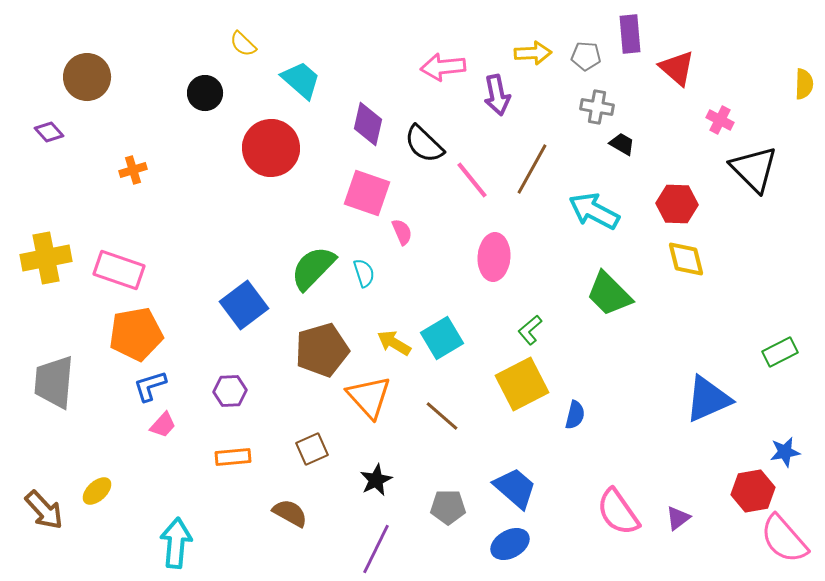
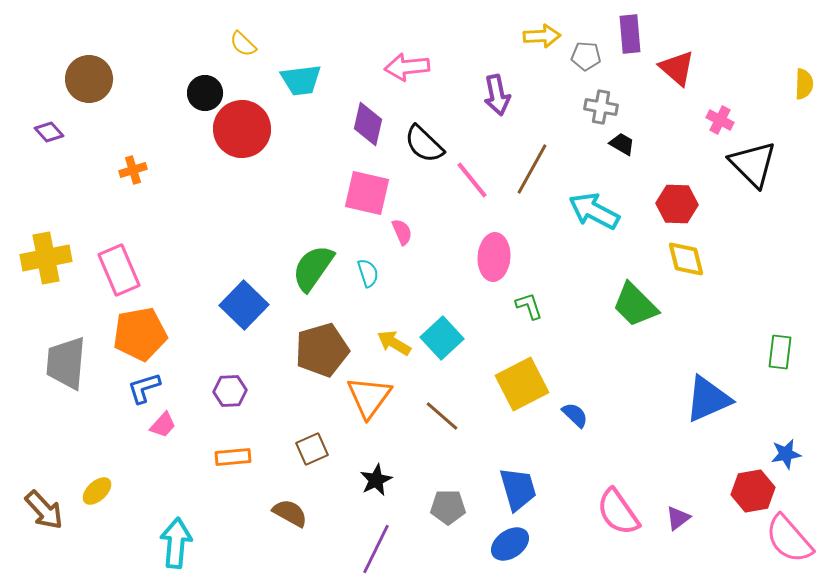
yellow arrow at (533, 53): moved 9 px right, 17 px up
pink arrow at (443, 67): moved 36 px left
brown circle at (87, 77): moved 2 px right, 2 px down
cyan trapezoid at (301, 80): rotated 132 degrees clockwise
gray cross at (597, 107): moved 4 px right
red circle at (271, 148): moved 29 px left, 19 px up
black triangle at (754, 169): moved 1 px left, 5 px up
pink square at (367, 193): rotated 6 degrees counterclockwise
green semicircle at (313, 268): rotated 9 degrees counterclockwise
pink rectangle at (119, 270): rotated 48 degrees clockwise
cyan semicircle at (364, 273): moved 4 px right
green trapezoid at (609, 294): moved 26 px right, 11 px down
blue square at (244, 305): rotated 9 degrees counterclockwise
green L-shape at (530, 330): moved 1 px left, 24 px up; rotated 112 degrees clockwise
orange pentagon at (136, 334): moved 4 px right
cyan square at (442, 338): rotated 12 degrees counterclockwise
green rectangle at (780, 352): rotated 56 degrees counterclockwise
gray trapezoid at (54, 382): moved 12 px right, 19 px up
blue L-shape at (150, 386): moved 6 px left, 2 px down
orange triangle at (369, 397): rotated 18 degrees clockwise
blue semicircle at (575, 415): rotated 60 degrees counterclockwise
blue star at (785, 452): moved 1 px right, 2 px down
blue trapezoid at (515, 488): moved 3 px right, 1 px down; rotated 33 degrees clockwise
pink semicircle at (784, 539): moved 5 px right
blue ellipse at (510, 544): rotated 6 degrees counterclockwise
